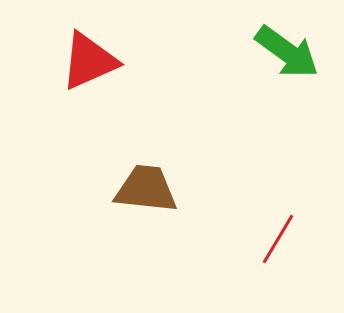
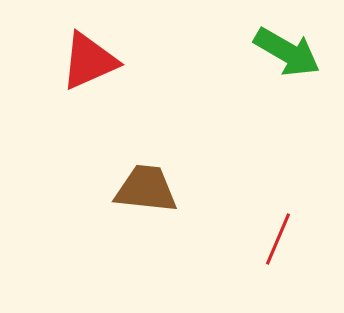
green arrow: rotated 6 degrees counterclockwise
red line: rotated 8 degrees counterclockwise
